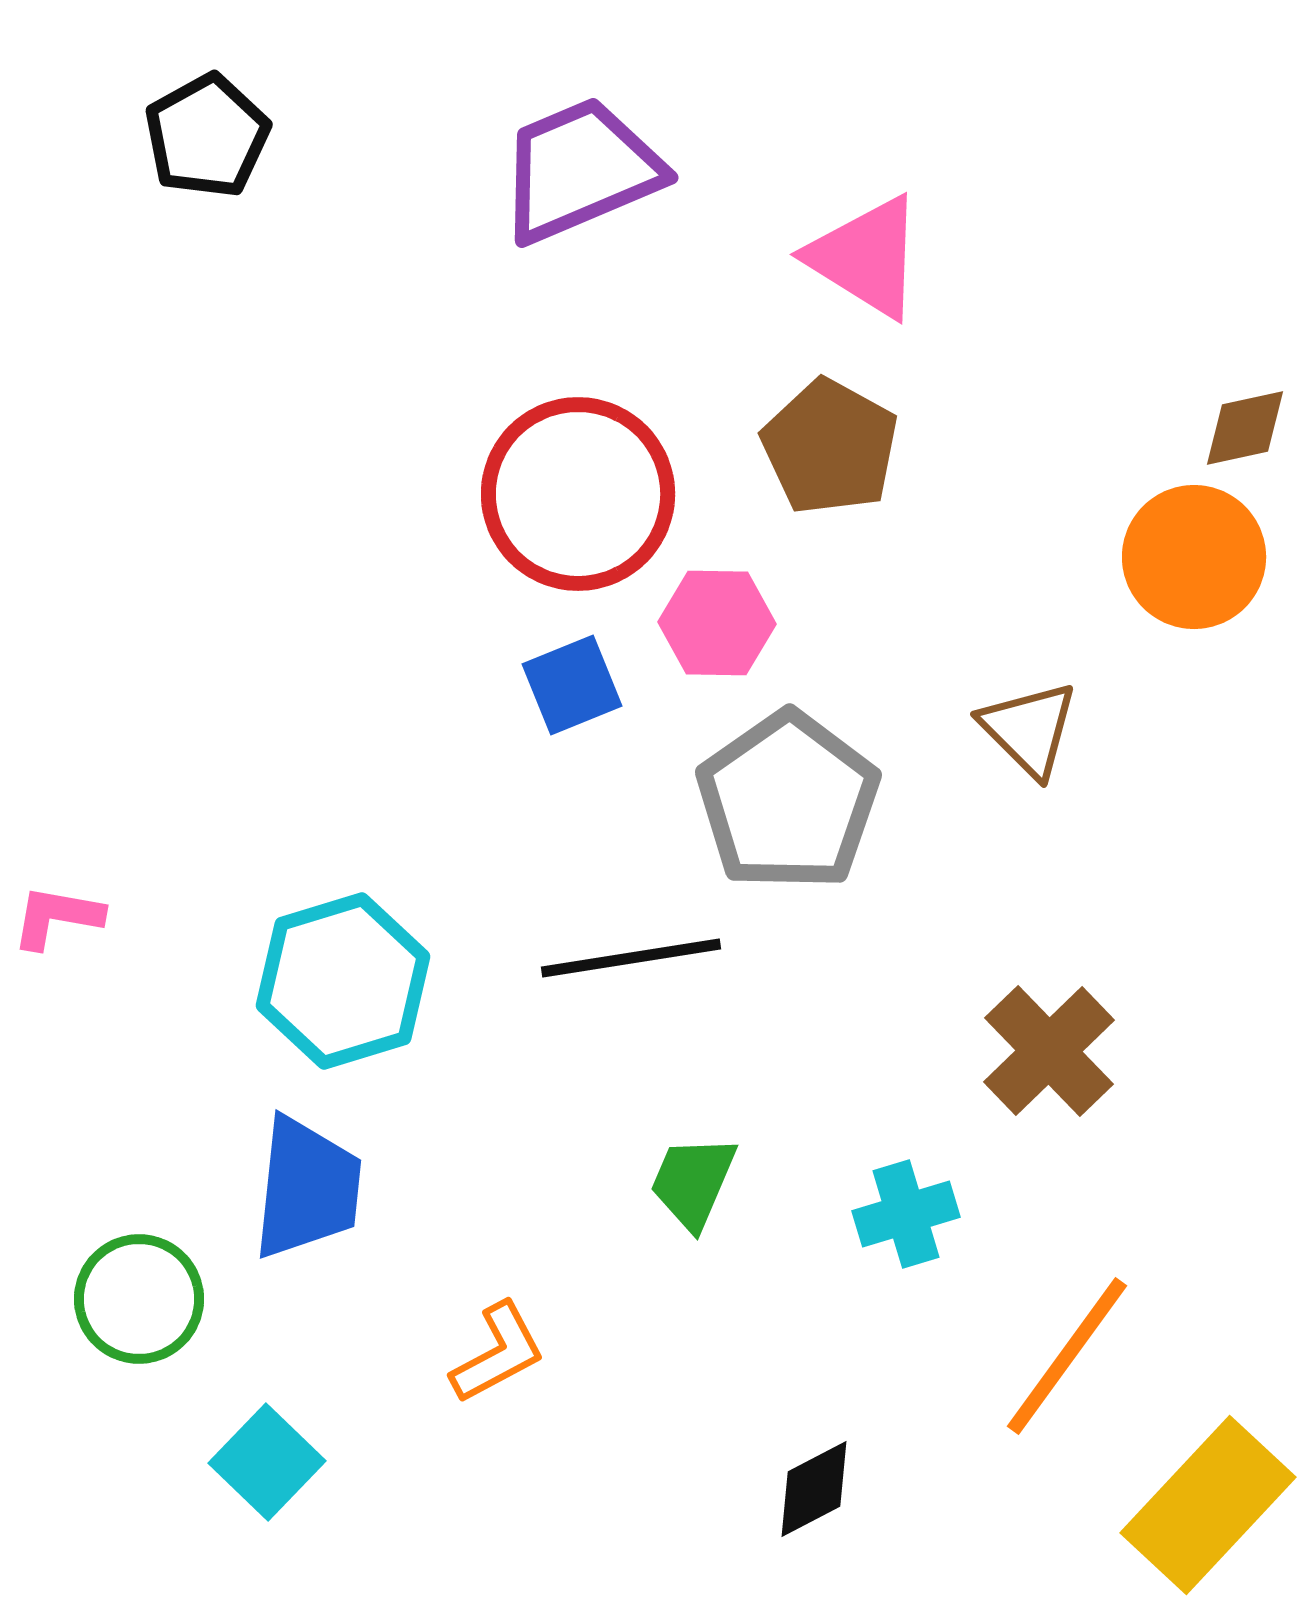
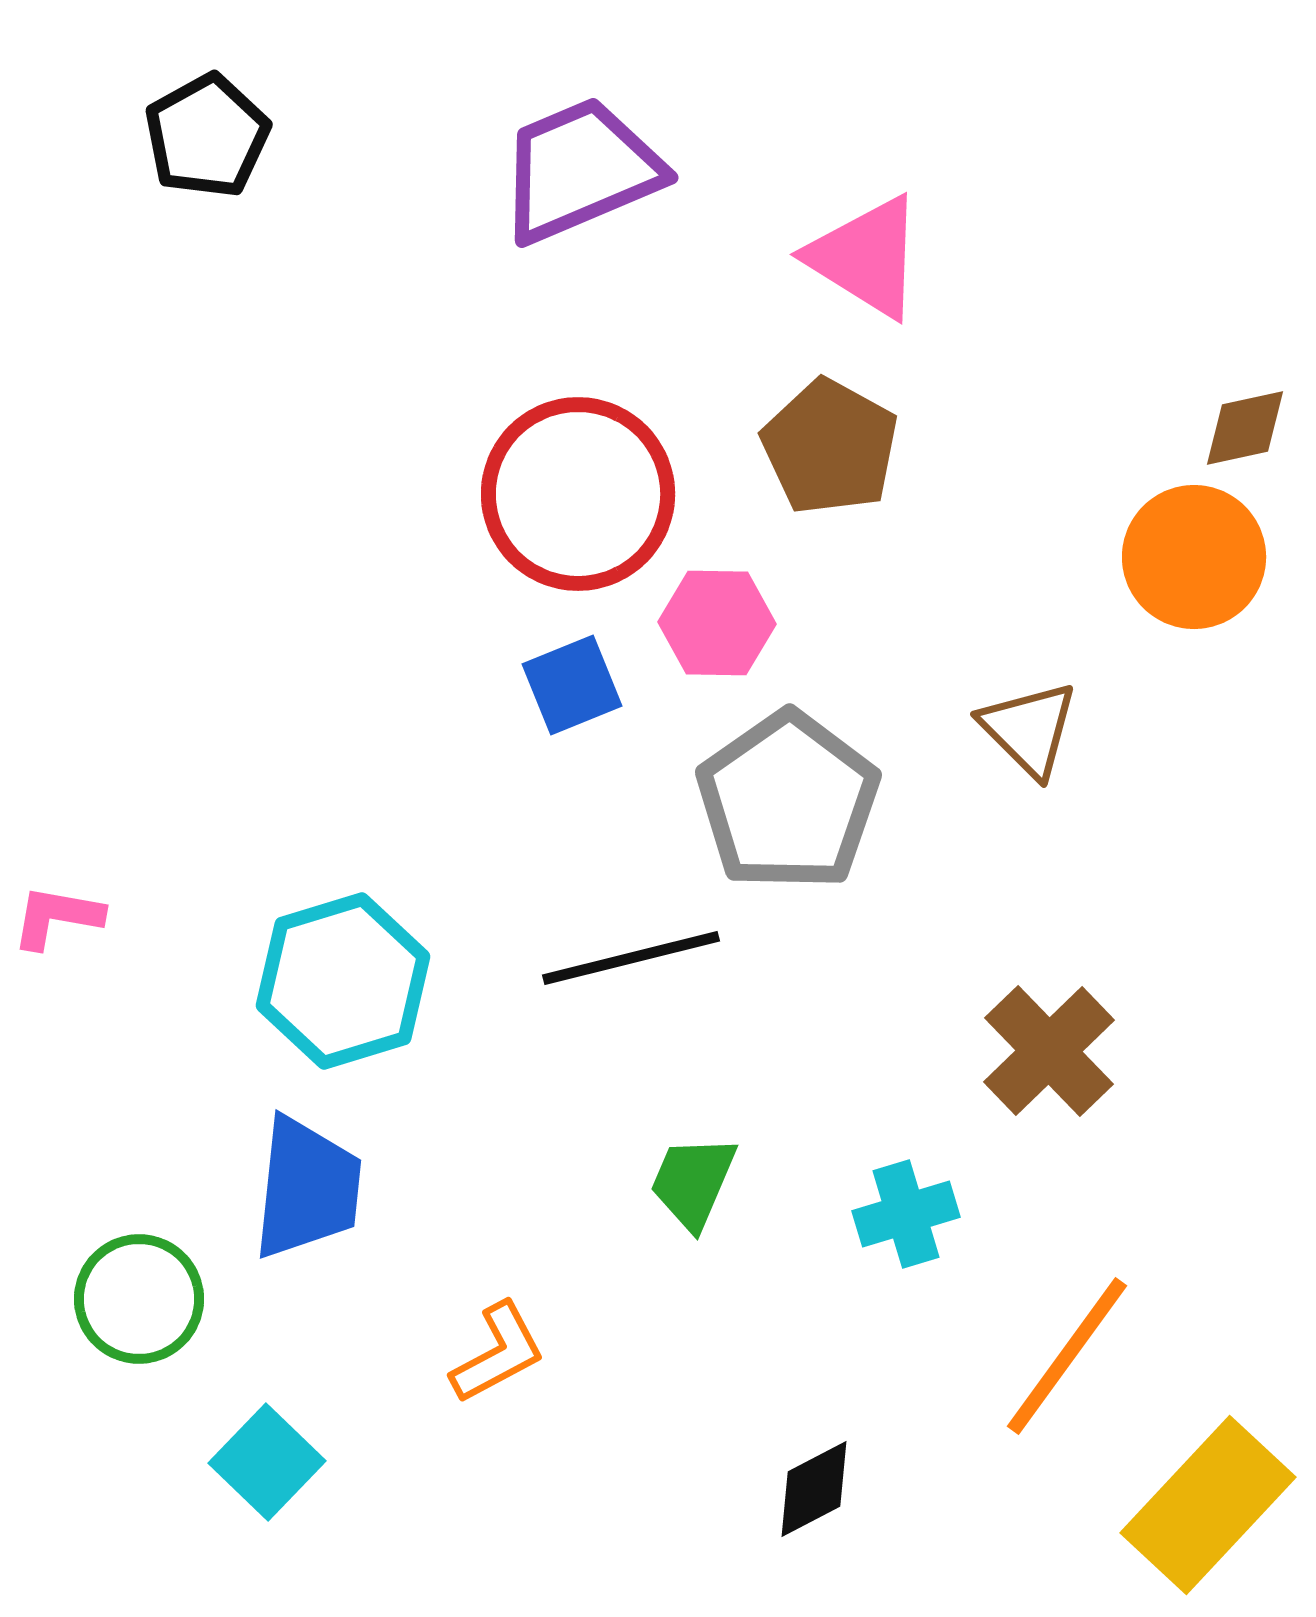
black line: rotated 5 degrees counterclockwise
